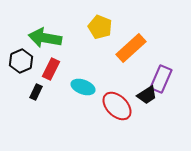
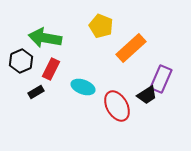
yellow pentagon: moved 1 px right, 1 px up
black rectangle: rotated 35 degrees clockwise
red ellipse: rotated 16 degrees clockwise
